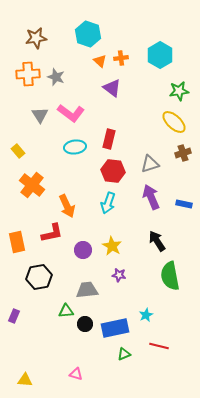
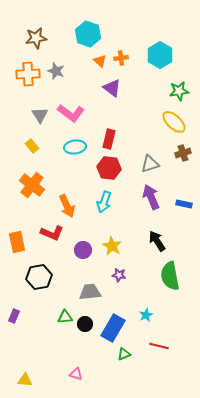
gray star at (56, 77): moved 6 px up
yellow rectangle at (18, 151): moved 14 px right, 5 px up
red hexagon at (113, 171): moved 4 px left, 3 px up
cyan arrow at (108, 203): moved 4 px left, 1 px up
red L-shape at (52, 233): rotated 35 degrees clockwise
gray trapezoid at (87, 290): moved 3 px right, 2 px down
green triangle at (66, 311): moved 1 px left, 6 px down
blue rectangle at (115, 328): moved 2 px left; rotated 48 degrees counterclockwise
